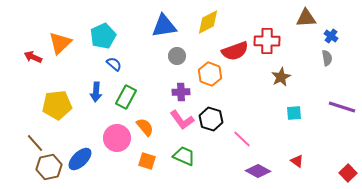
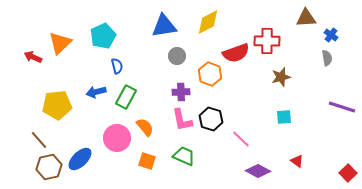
blue cross: moved 1 px up
red semicircle: moved 1 px right, 2 px down
blue semicircle: moved 3 px right, 2 px down; rotated 35 degrees clockwise
brown star: rotated 12 degrees clockwise
blue arrow: rotated 72 degrees clockwise
cyan square: moved 10 px left, 4 px down
pink L-shape: rotated 25 degrees clockwise
pink line: moved 1 px left
brown line: moved 4 px right, 3 px up
